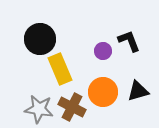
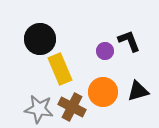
purple circle: moved 2 px right
